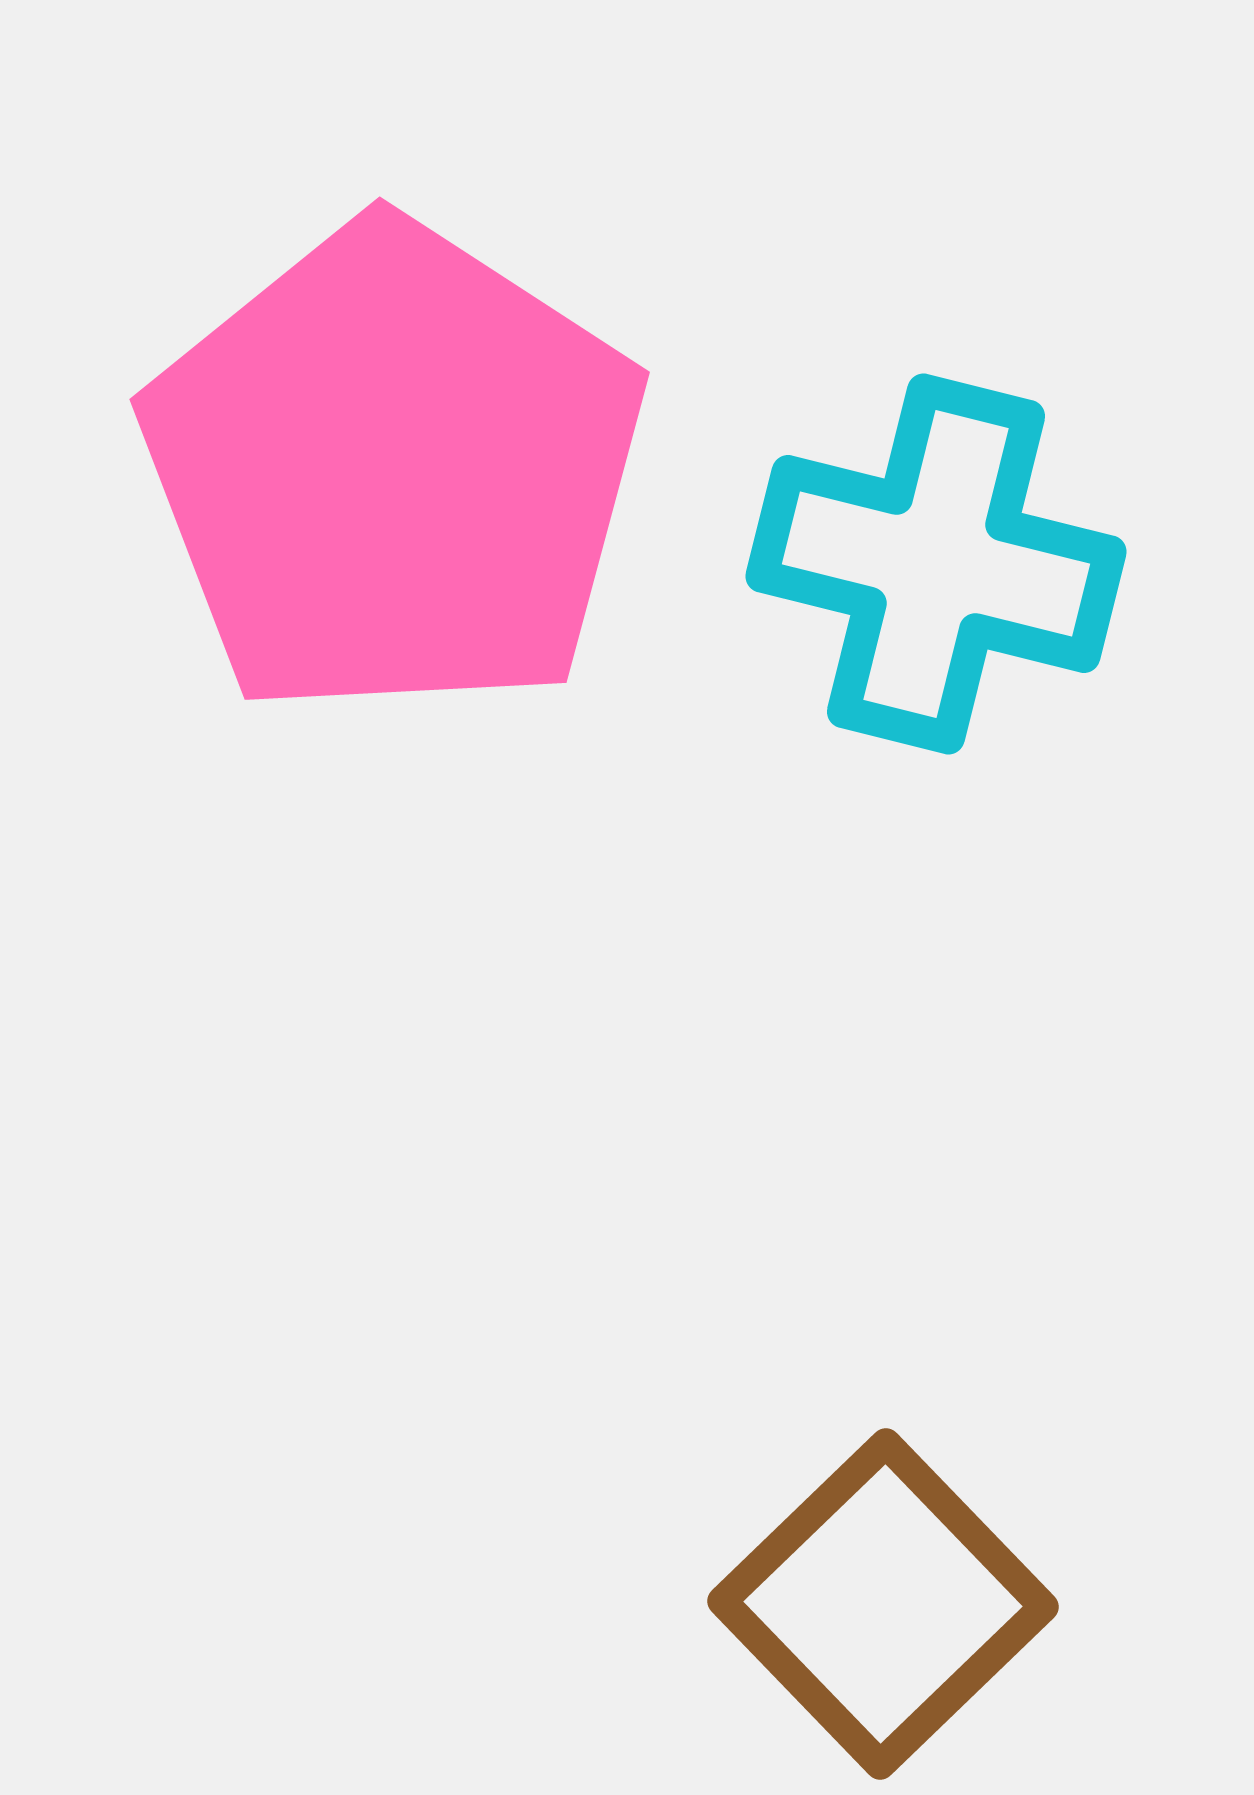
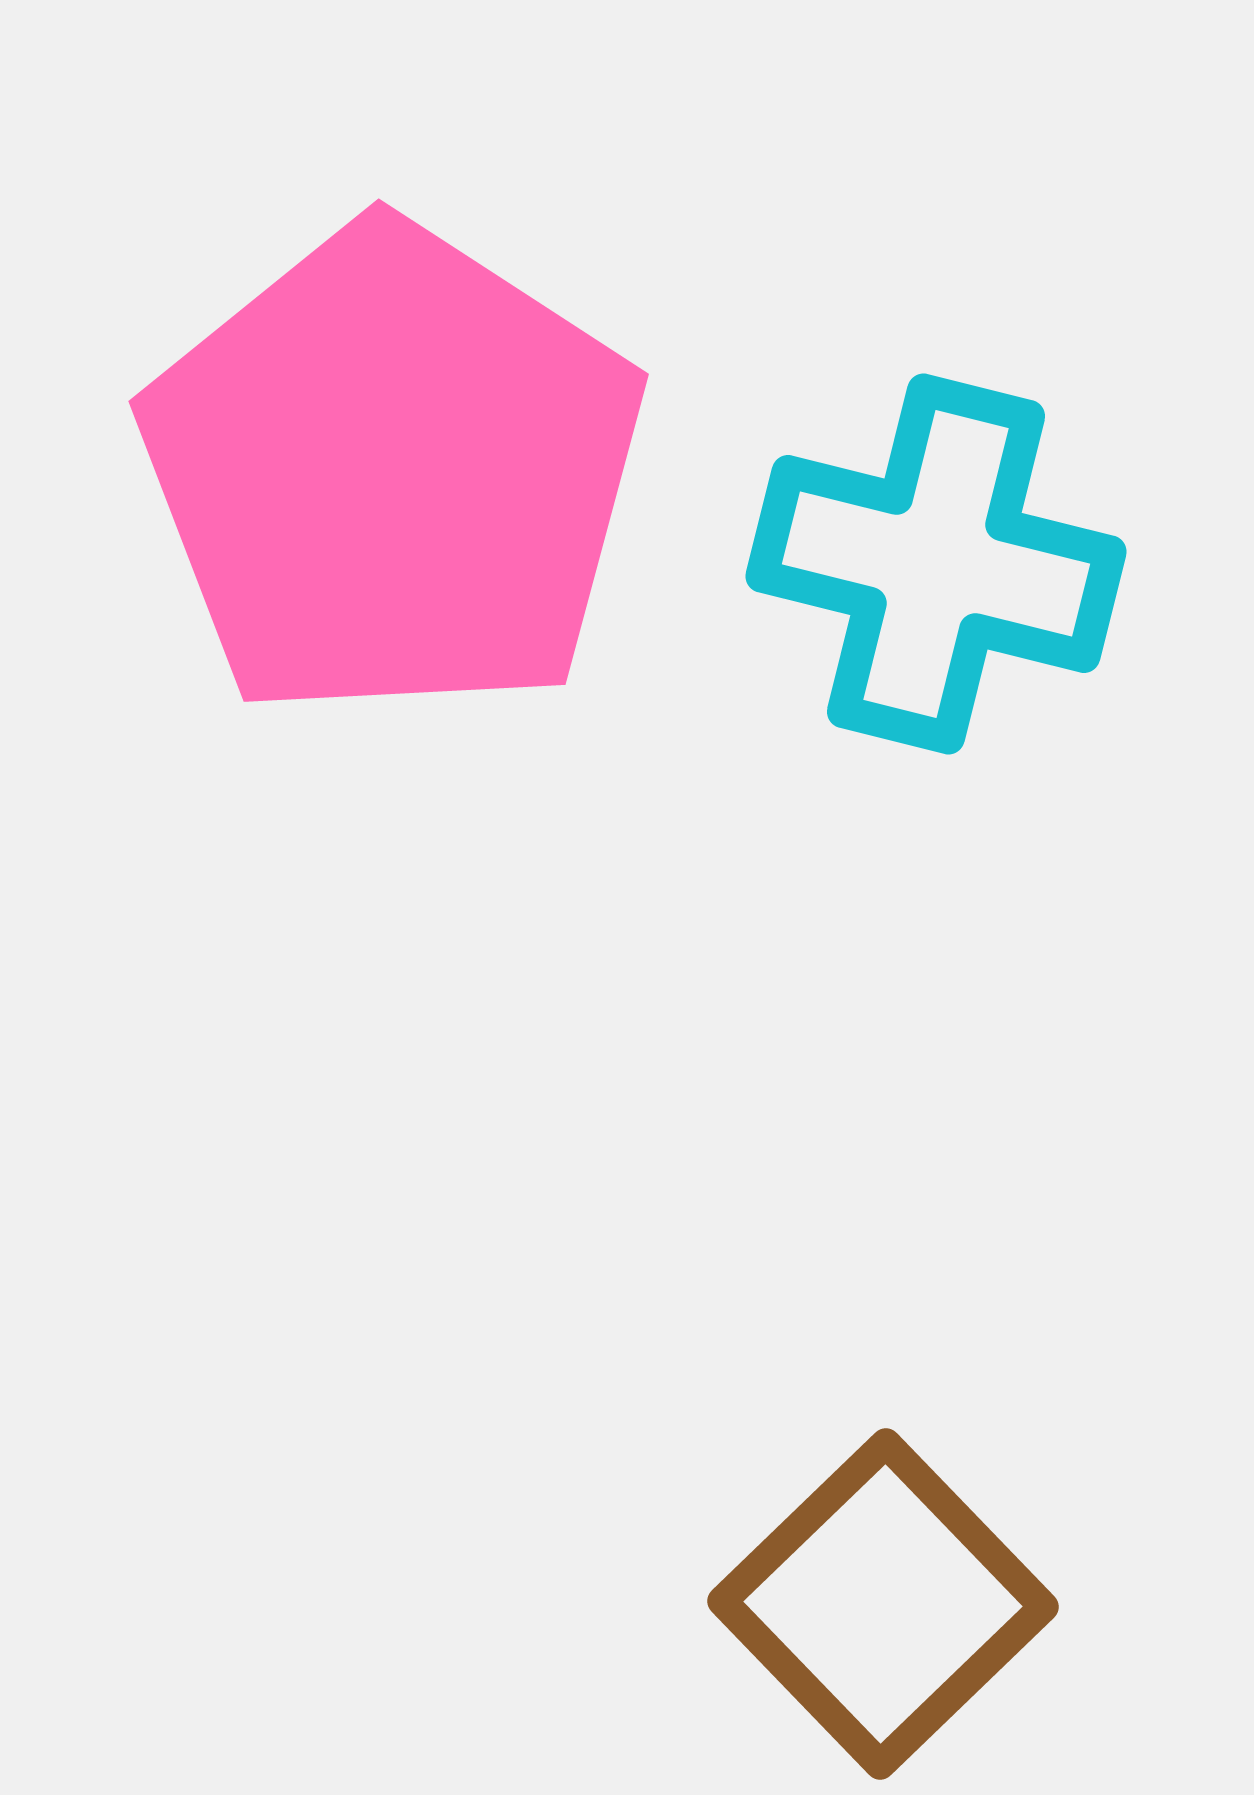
pink pentagon: moved 1 px left, 2 px down
